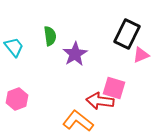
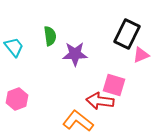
purple star: rotated 30 degrees clockwise
pink square: moved 3 px up
